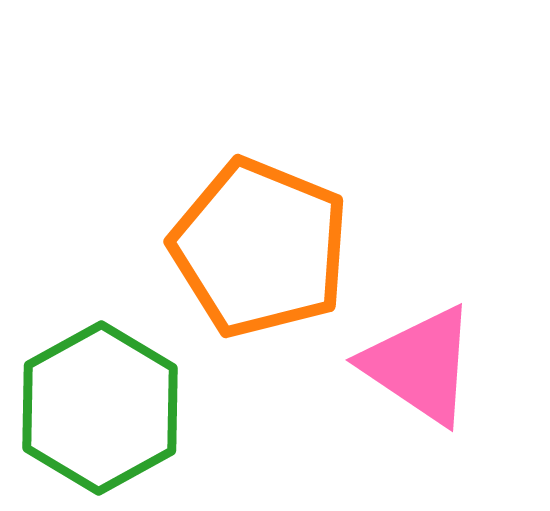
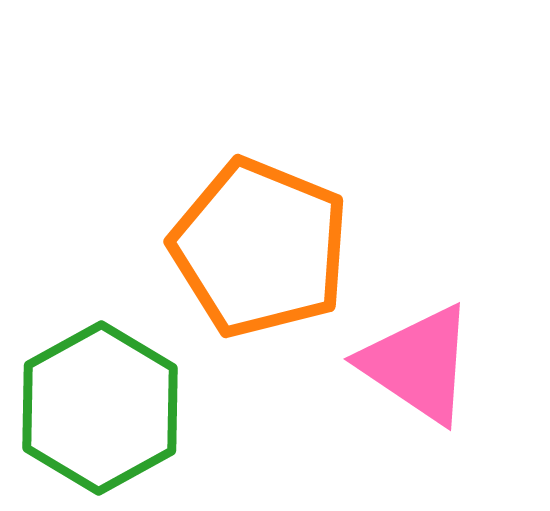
pink triangle: moved 2 px left, 1 px up
